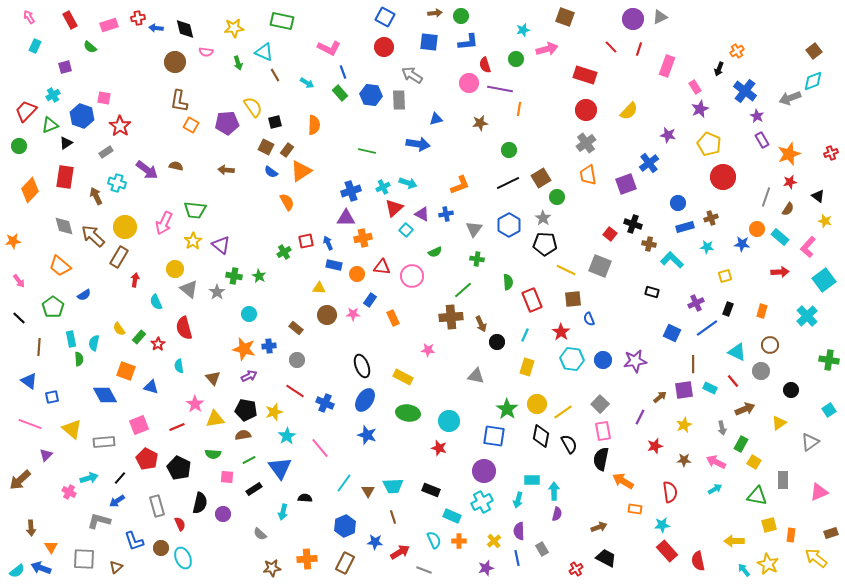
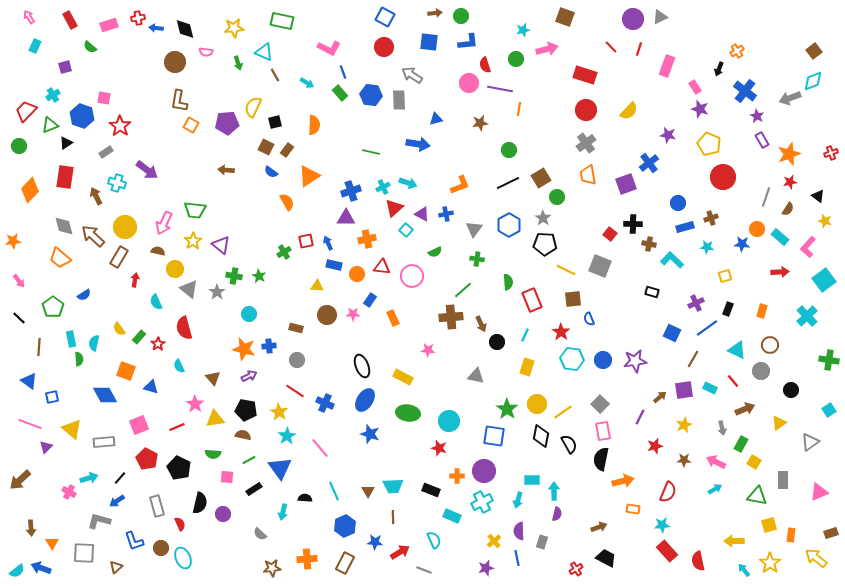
yellow semicircle at (253, 107): rotated 120 degrees counterclockwise
purple star at (700, 109): rotated 30 degrees counterclockwise
green line at (367, 151): moved 4 px right, 1 px down
brown semicircle at (176, 166): moved 18 px left, 85 px down
orange triangle at (301, 171): moved 8 px right, 5 px down
black cross at (633, 224): rotated 18 degrees counterclockwise
orange cross at (363, 238): moved 4 px right, 1 px down
orange trapezoid at (60, 266): moved 8 px up
yellow triangle at (319, 288): moved 2 px left, 2 px up
brown rectangle at (296, 328): rotated 24 degrees counterclockwise
cyan triangle at (737, 352): moved 2 px up
brown line at (693, 364): moved 5 px up; rotated 30 degrees clockwise
cyan semicircle at (179, 366): rotated 16 degrees counterclockwise
yellow star at (274, 412): moved 5 px right; rotated 24 degrees counterclockwise
brown semicircle at (243, 435): rotated 21 degrees clockwise
blue star at (367, 435): moved 3 px right, 1 px up
purple triangle at (46, 455): moved 8 px up
orange arrow at (623, 481): rotated 135 degrees clockwise
cyan line at (344, 483): moved 10 px left, 8 px down; rotated 60 degrees counterclockwise
red semicircle at (670, 492): moved 2 px left; rotated 30 degrees clockwise
orange rectangle at (635, 509): moved 2 px left
brown line at (393, 517): rotated 16 degrees clockwise
orange cross at (459, 541): moved 2 px left, 65 px up
orange triangle at (51, 547): moved 1 px right, 4 px up
gray rectangle at (542, 549): moved 7 px up; rotated 48 degrees clockwise
gray square at (84, 559): moved 6 px up
yellow star at (768, 564): moved 2 px right, 1 px up; rotated 10 degrees clockwise
